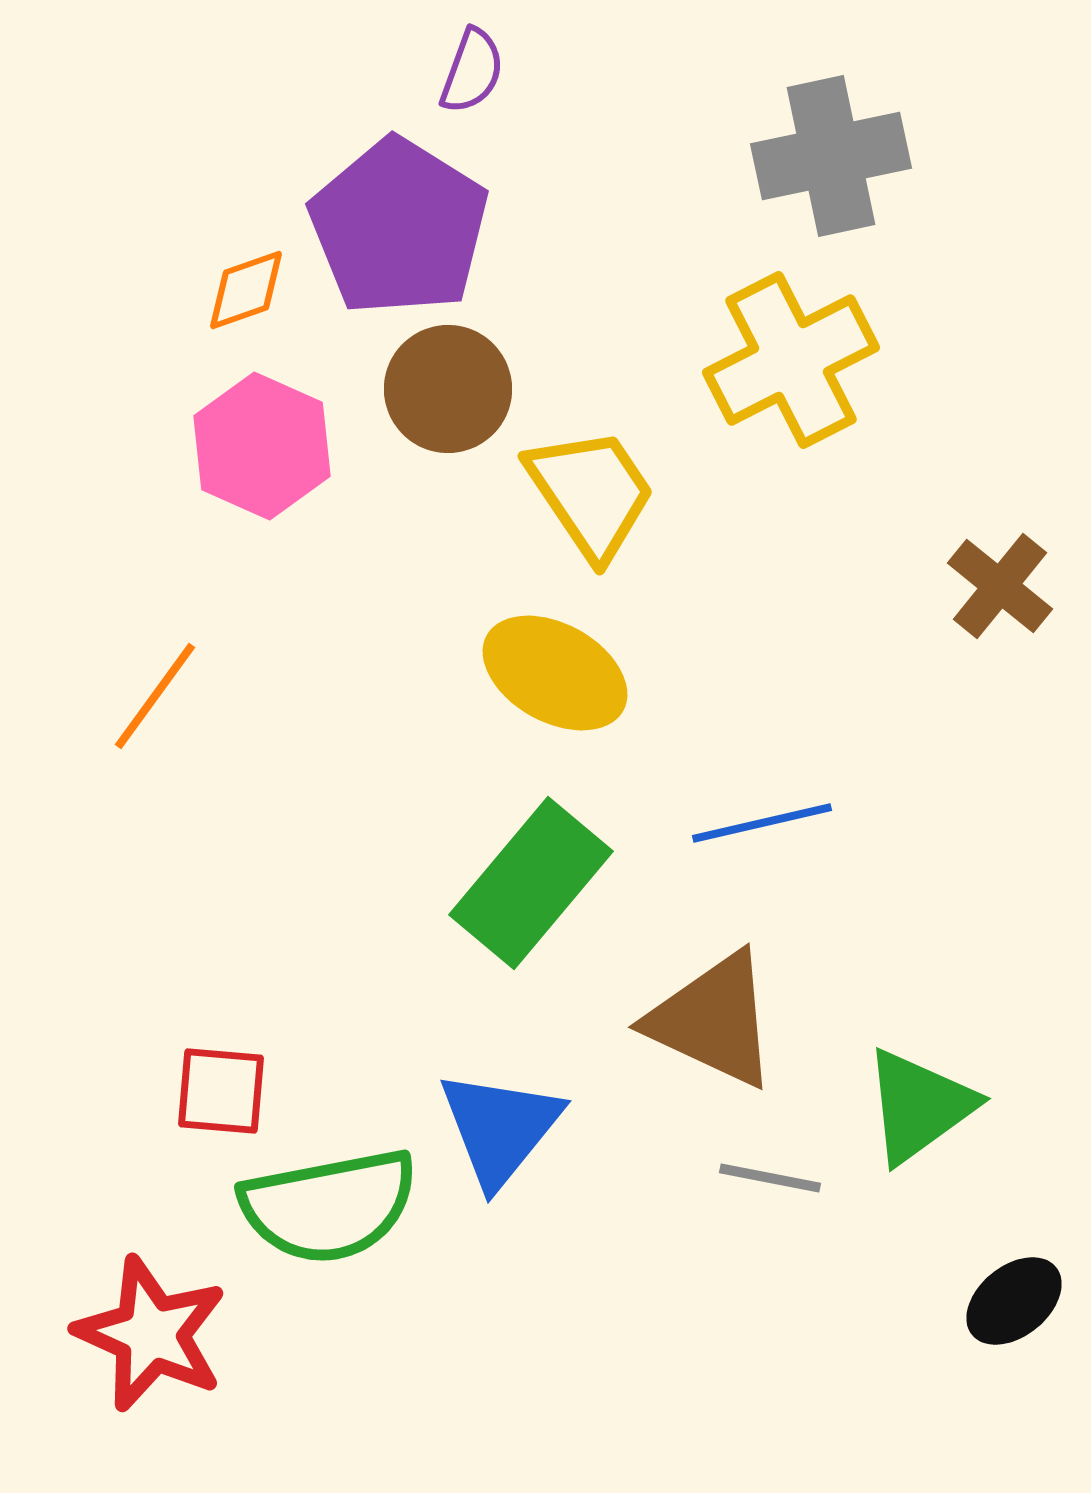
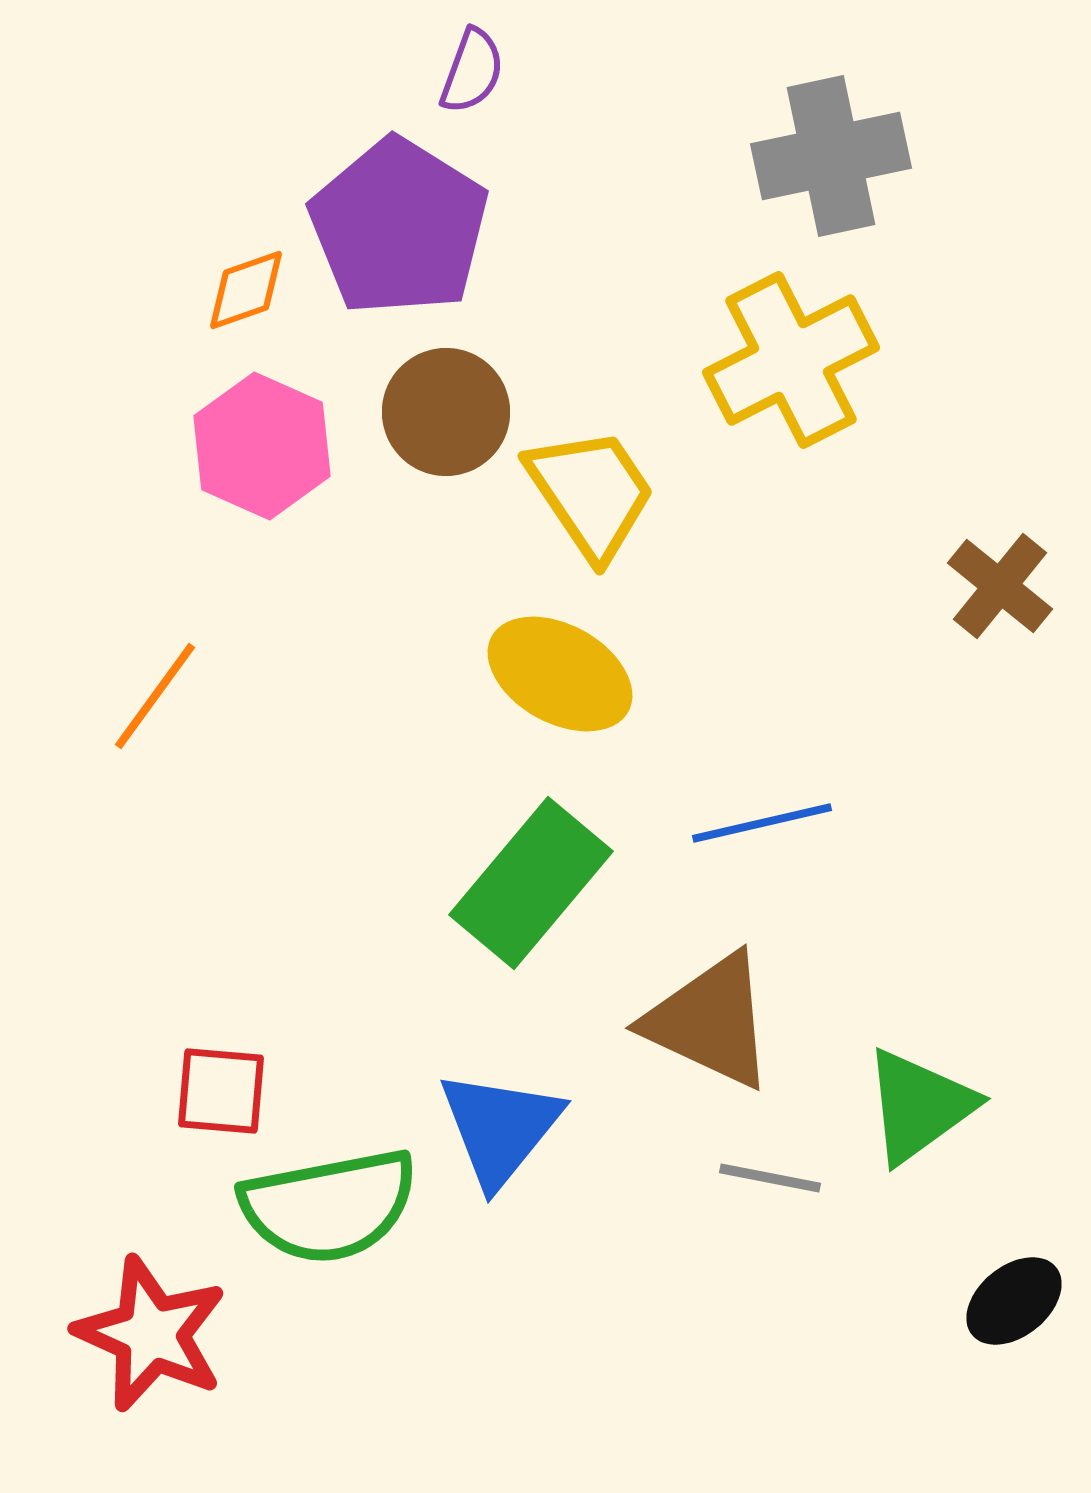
brown circle: moved 2 px left, 23 px down
yellow ellipse: moved 5 px right, 1 px down
brown triangle: moved 3 px left, 1 px down
